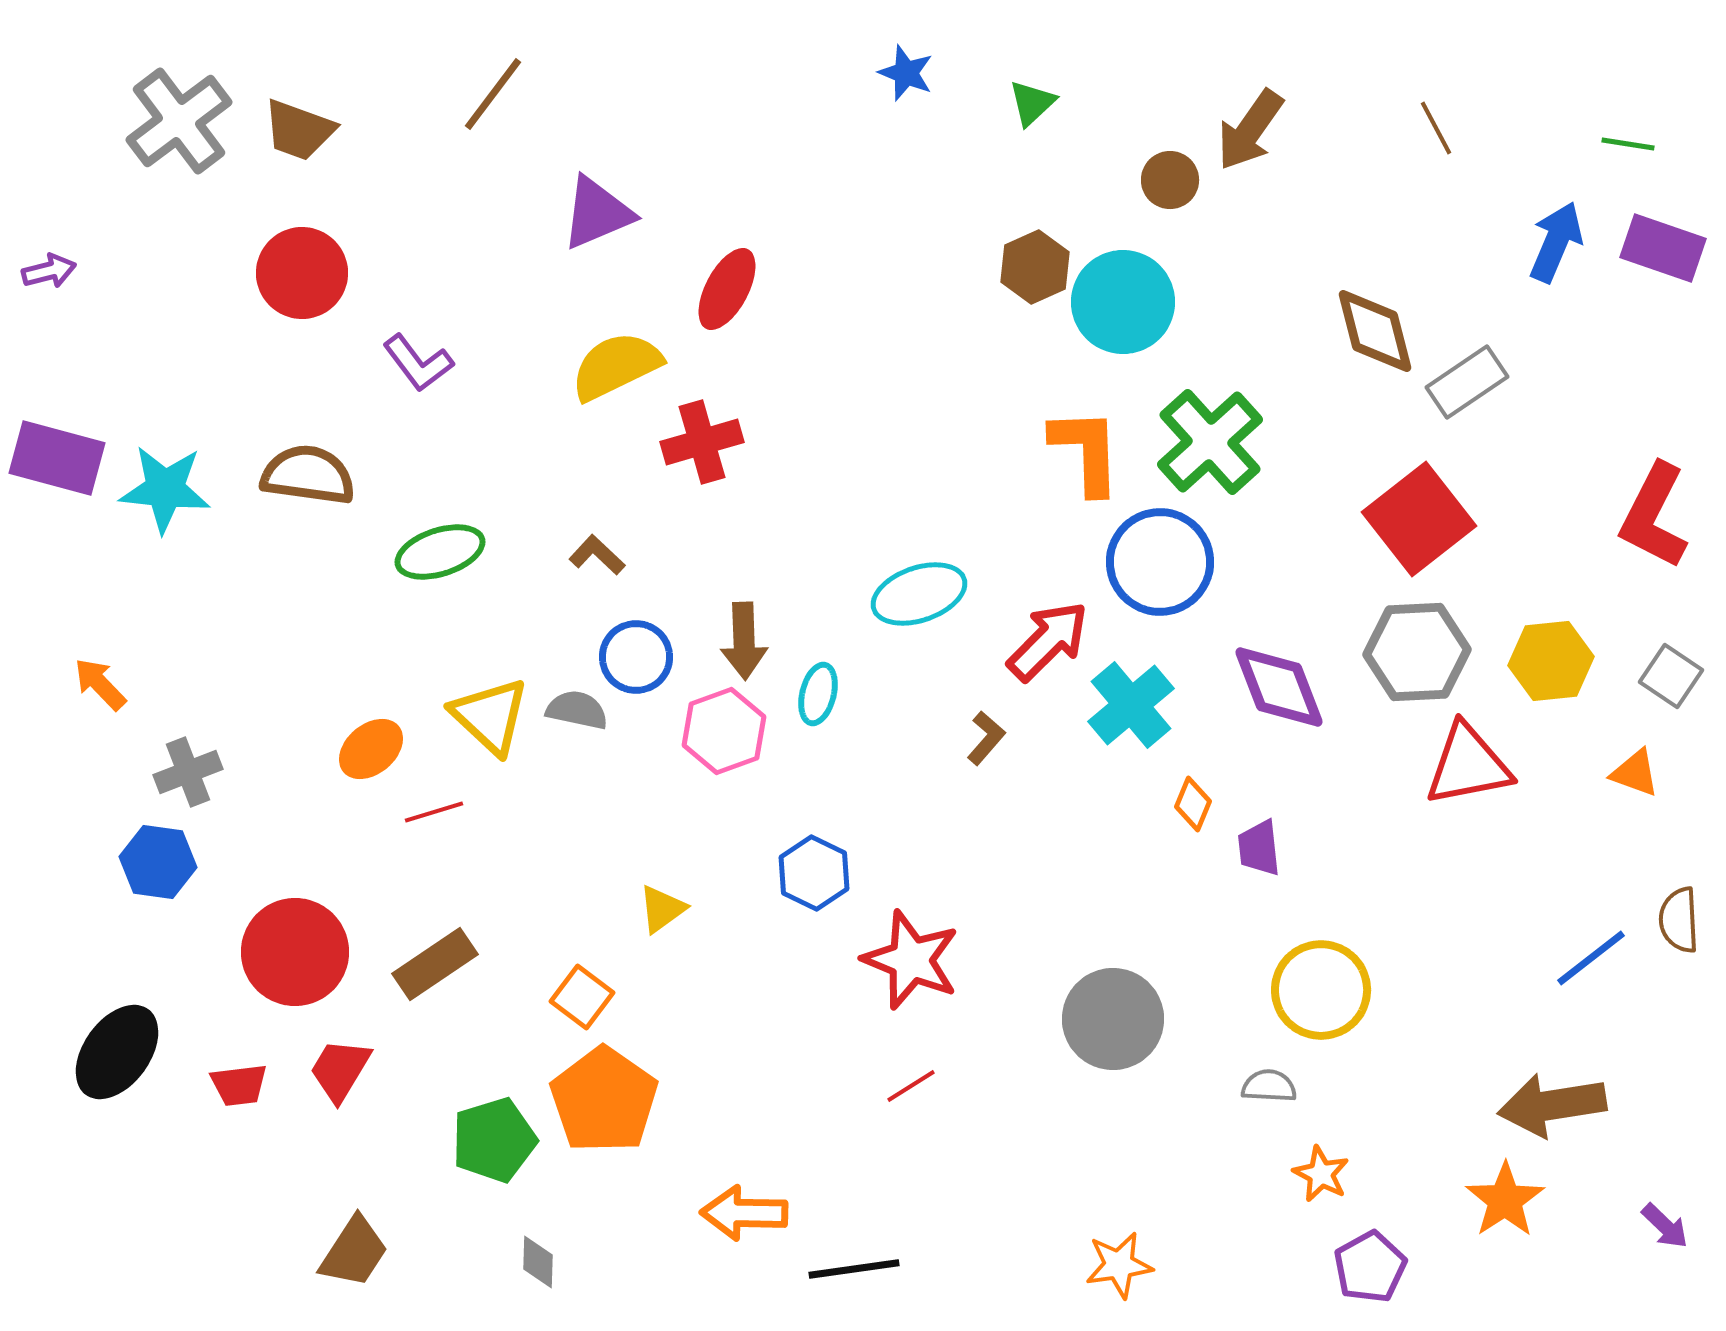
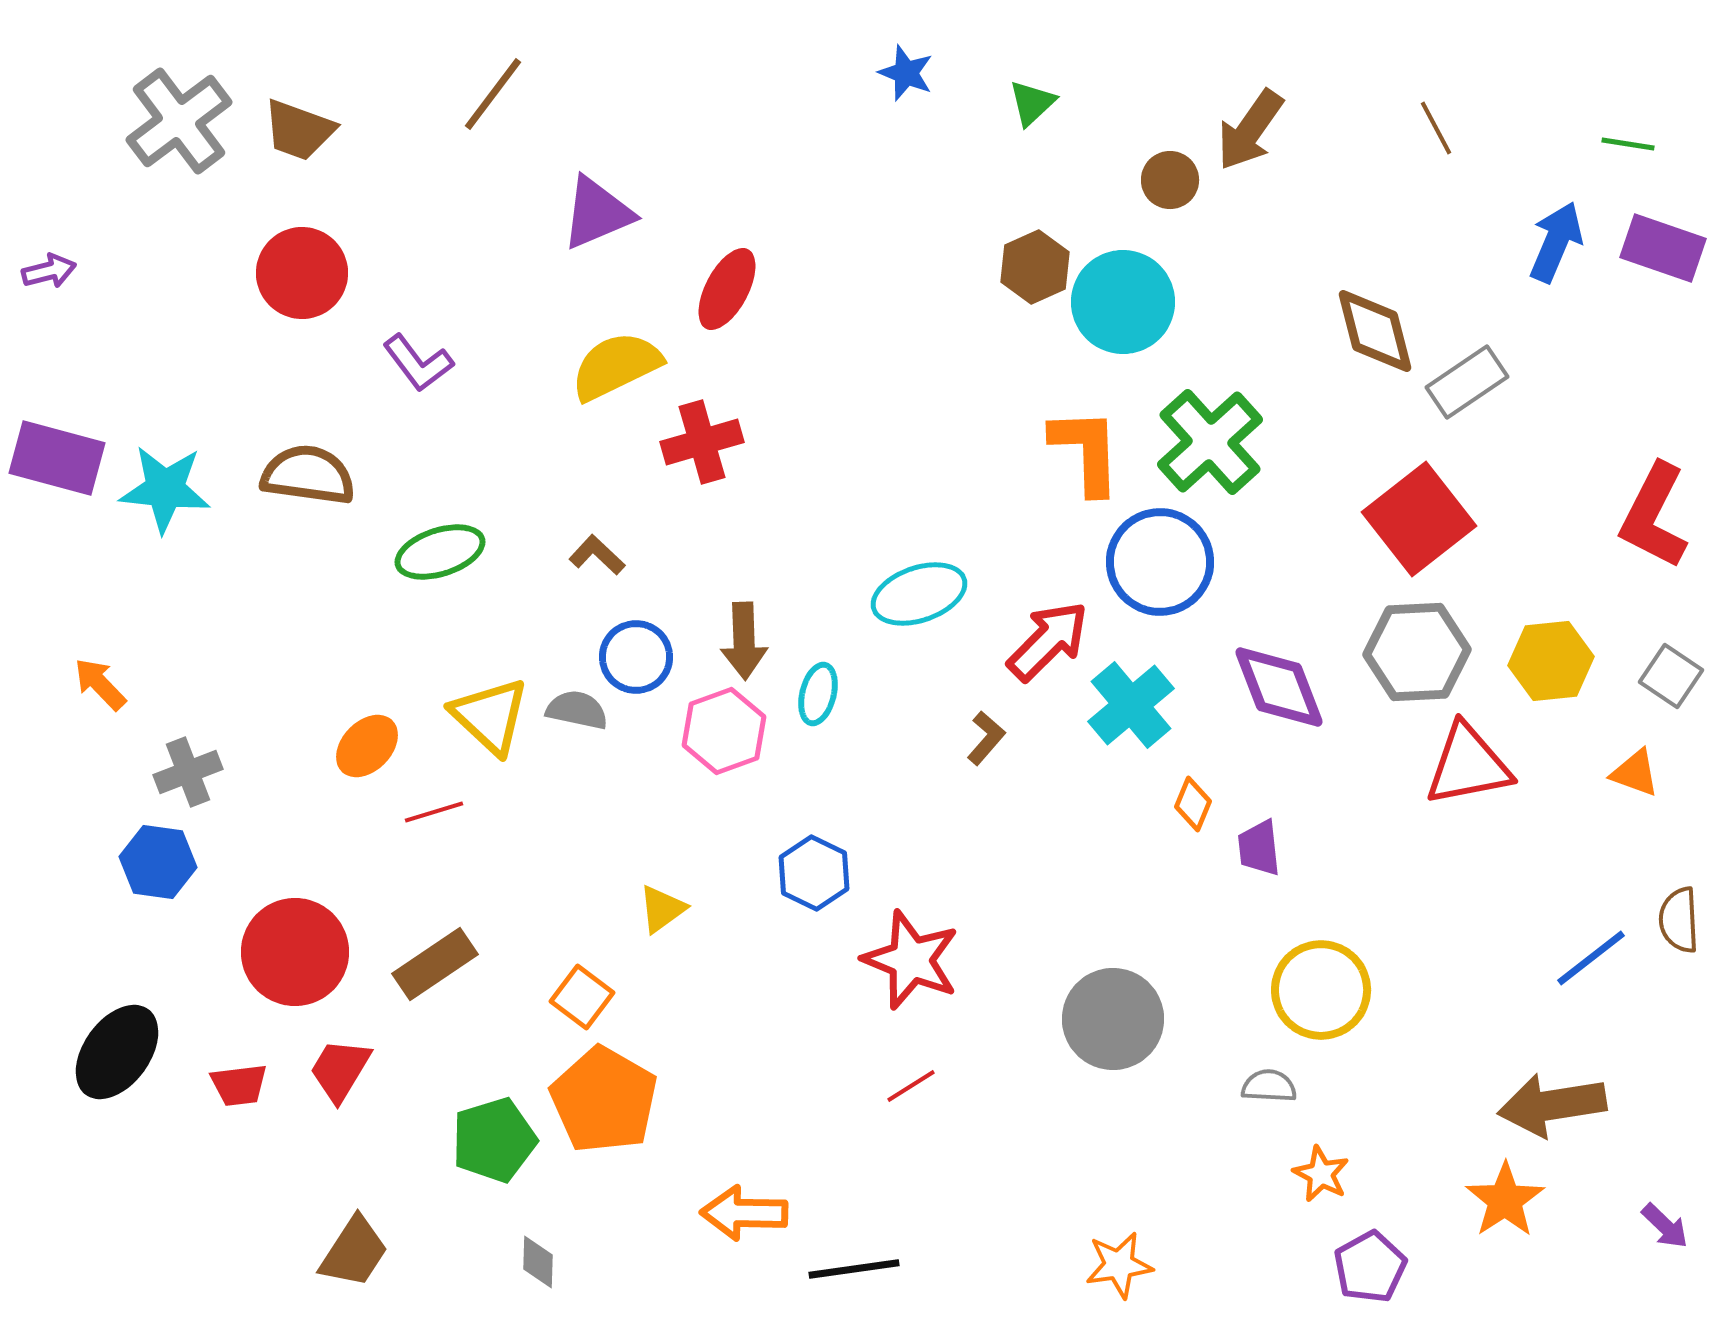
orange ellipse at (371, 749): moved 4 px left, 3 px up; rotated 6 degrees counterclockwise
orange pentagon at (604, 1100): rotated 5 degrees counterclockwise
